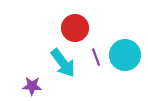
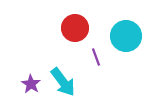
cyan circle: moved 1 px right, 19 px up
cyan arrow: moved 19 px down
purple star: moved 1 px left, 2 px up; rotated 30 degrees clockwise
